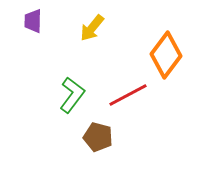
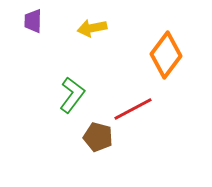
yellow arrow: rotated 40 degrees clockwise
red line: moved 5 px right, 14 px down
